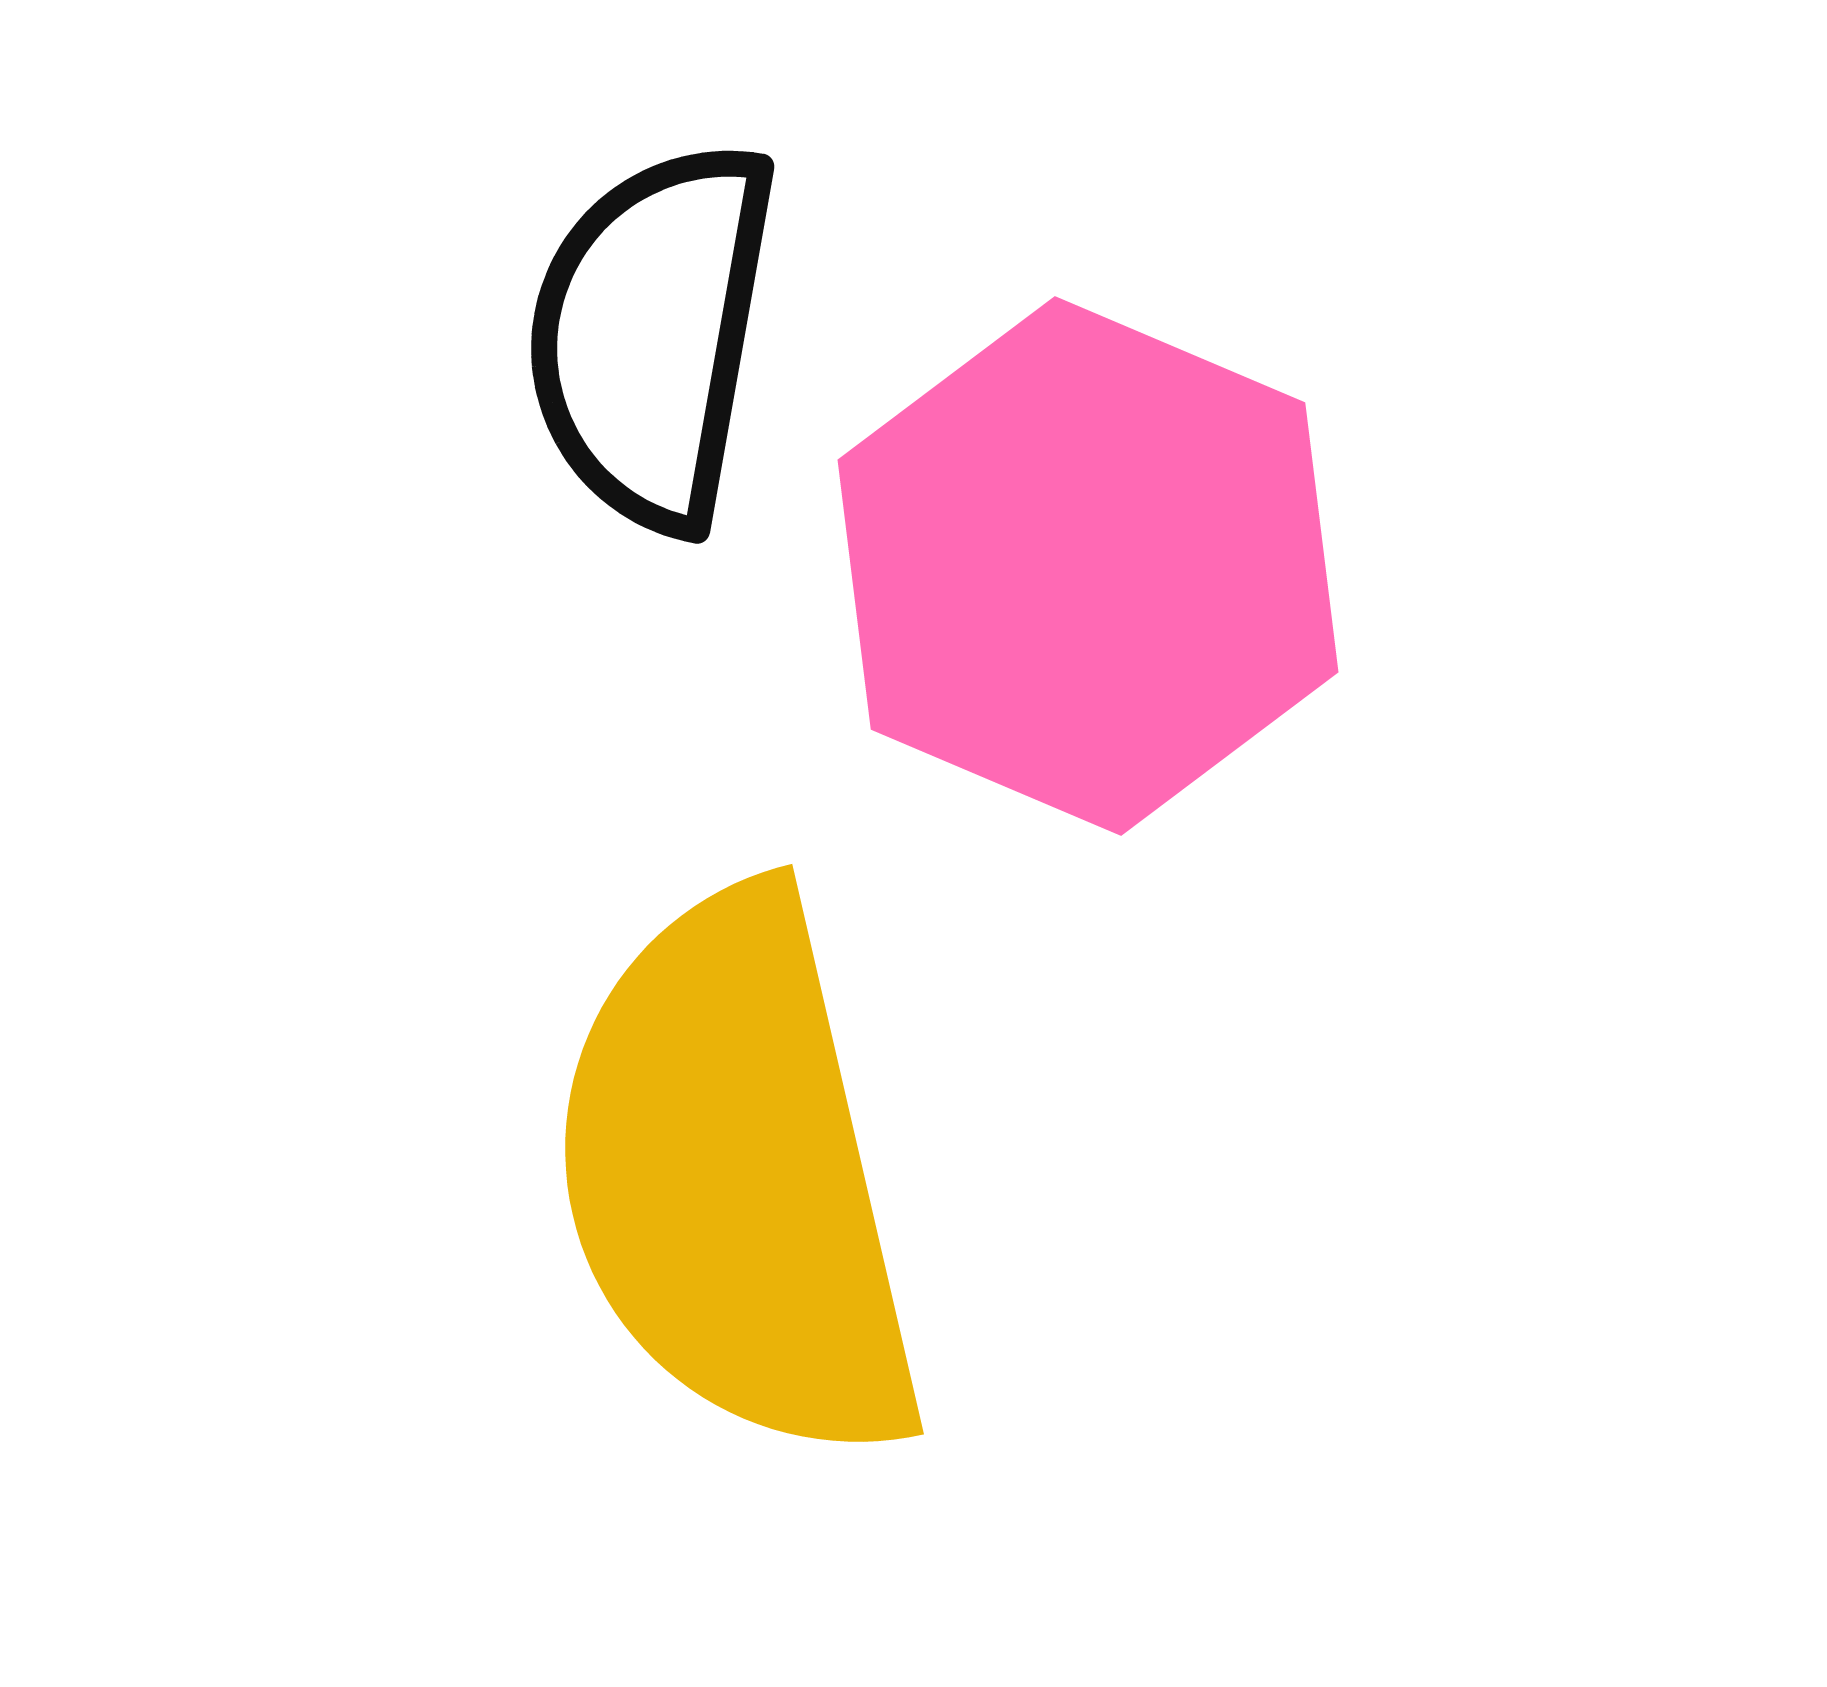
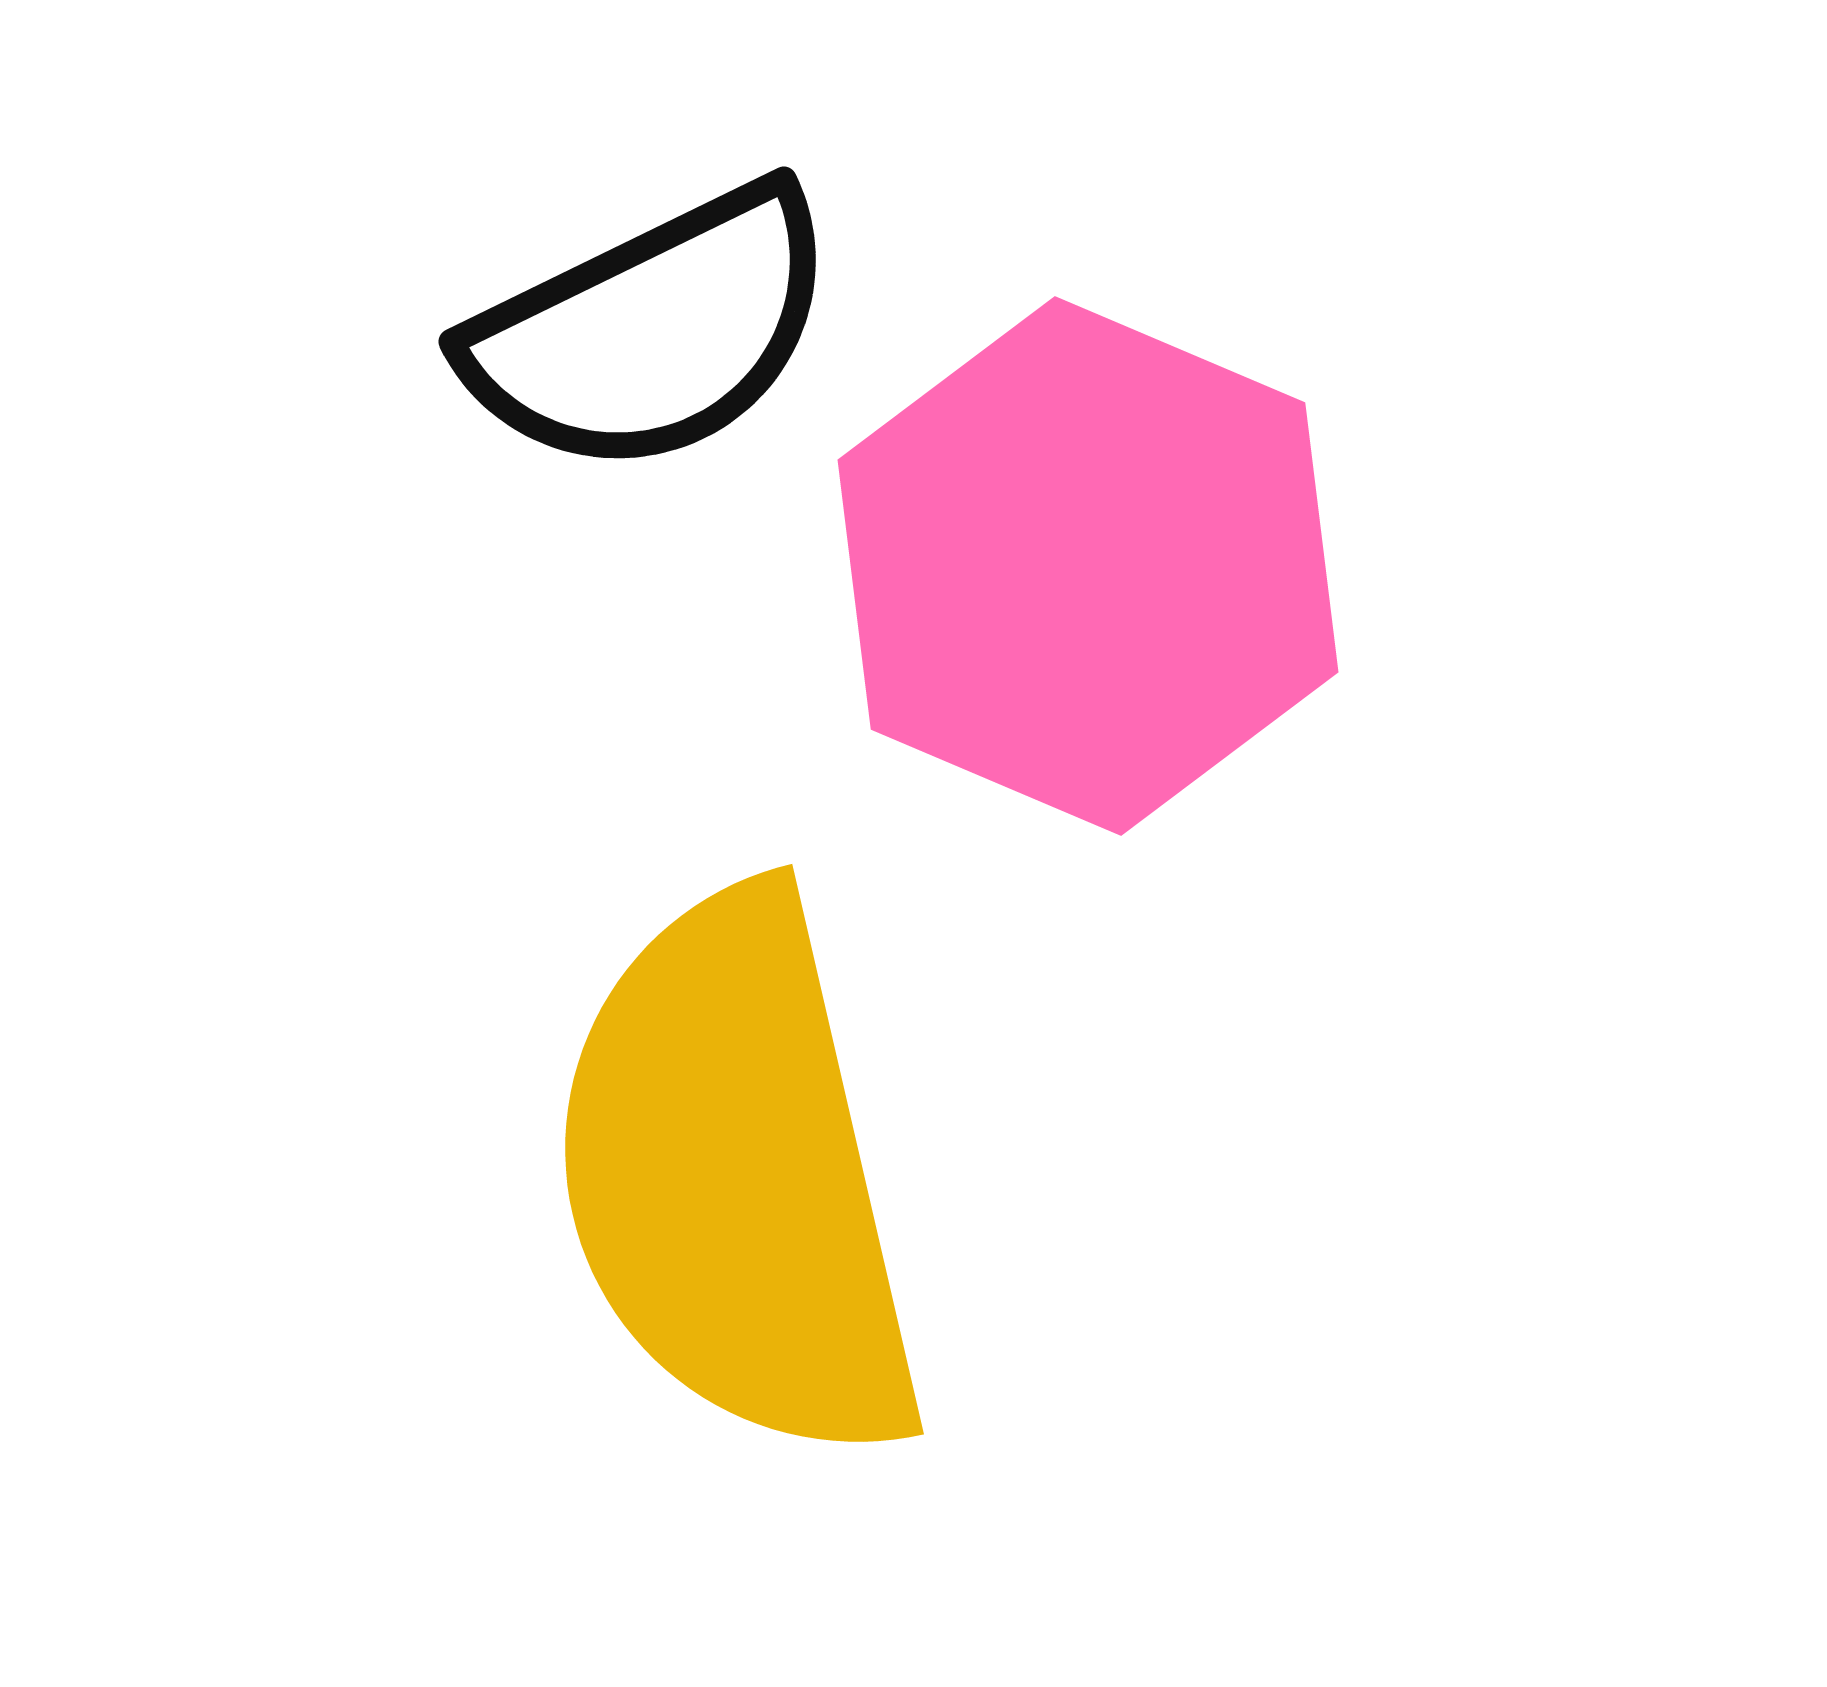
black semicircle: moved 4 px up; rotated 126 degrees counterclockwise
